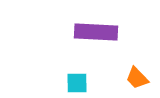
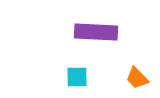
cyan square: moved 6 px up
